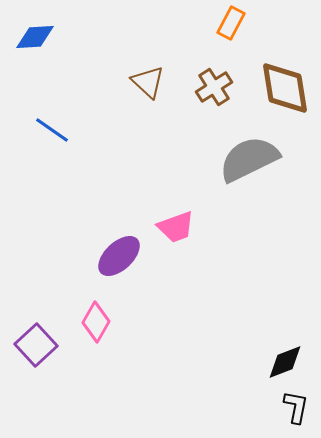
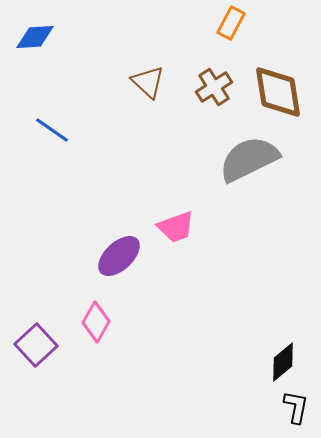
brown diamond: moved 7 px left, 4 px down
black diamond: moved 2 px left; rotated 18 degrees counterclockwise
